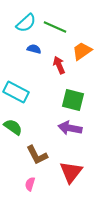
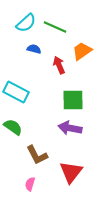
green square: rotated 15 degrees counterclockwise
